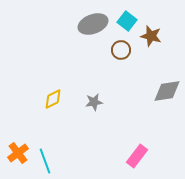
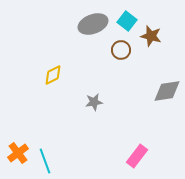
yellow diamond: moved 24 px up
